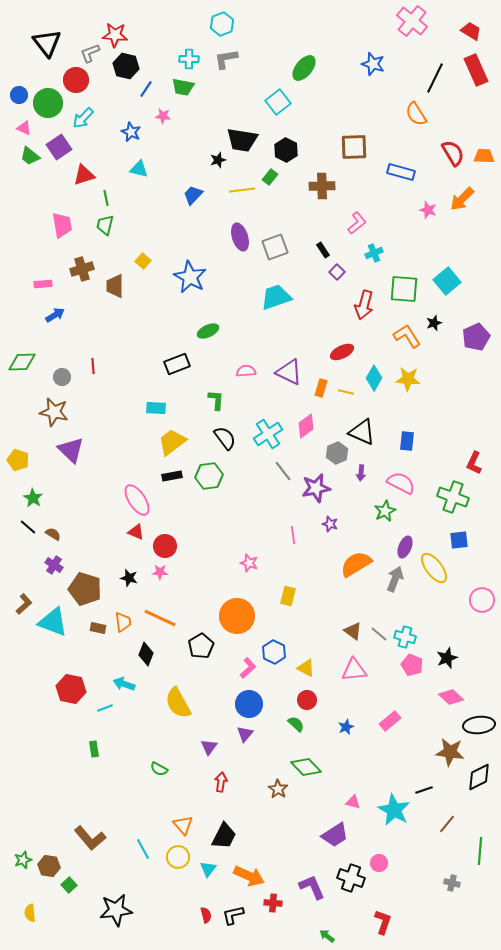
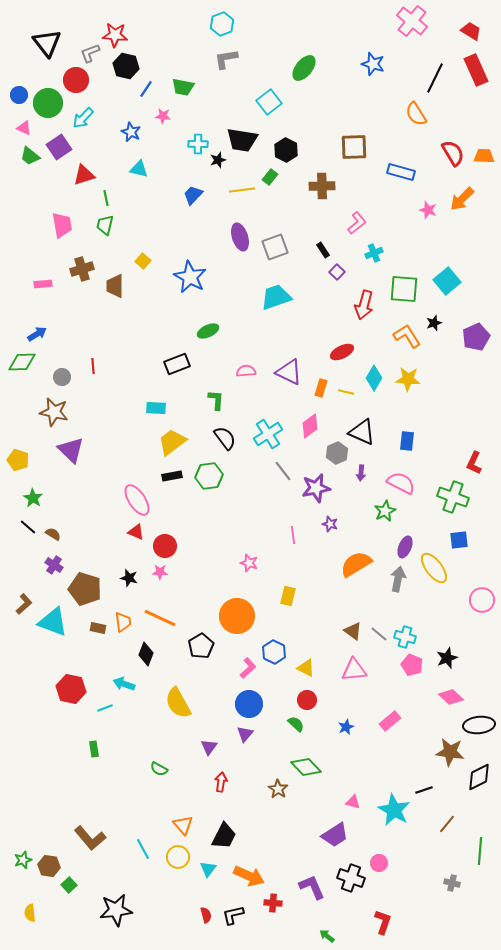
cyan cross at (189, 59): moved 9 px right, 85 px down
cyan square at (278, 102): moved 9 px left
blue arrow at (55, 315): moved 18 px left, 19 px down
pink diamond at (306, 426): moved 4 px right
gray arrow at (395, 579): moved 3 px right; rotated 10 degrees counterclockwise
